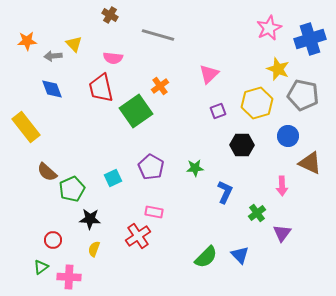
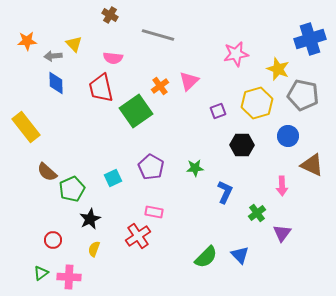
pink star: moved 33 px left, 26 px down; rotated 15 degrees clockwise
pink triangle: moved 20 px left, 7 px down
blue diamond: moved 4 px right, 6 px up; rotated 20 degrees clockwise
brown triangle: moved 2 px right, 2 px down
black star: rotated 30 degrees counterclockwise
green triangle: moved 6 px down
